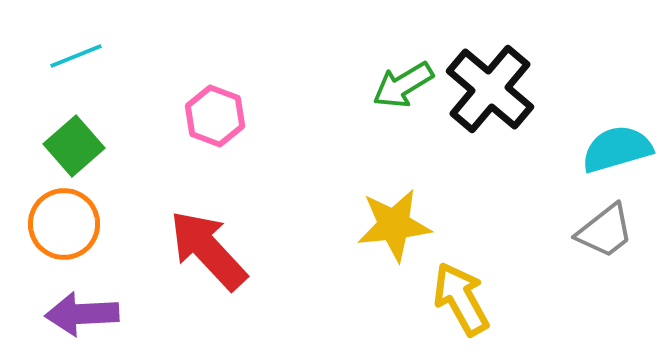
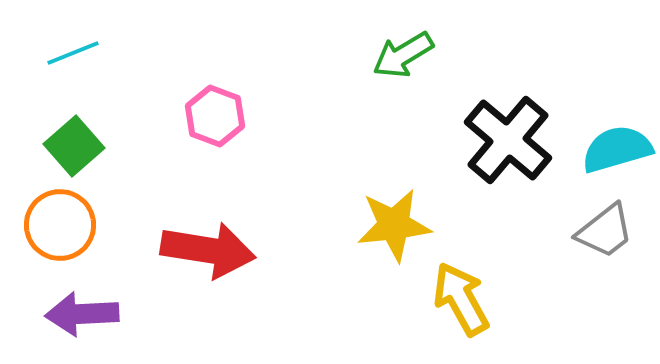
cyan line: moved 3 px left, 3 px up
green arrow: moved 30 px up
black cross: moved 18 px right, 51 px down
orange circle: moved 4 px left, 1 px down
red arrow: rotated 142 degrees clockwise
